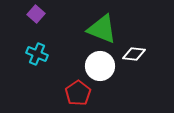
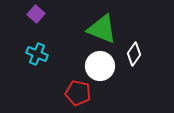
white diamond: rotated 60 degrees counterclockwise
red pentagon: rotated 25 degrees counterclockwise
